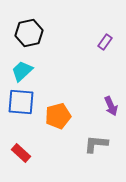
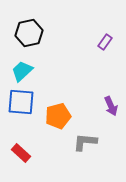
gray L-shape: moved 11 px left, 2 px up
